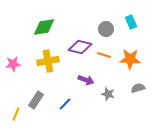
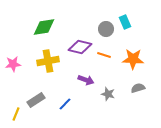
cyan rectangle: moved 6 px left
orange star: moved 3 px right
gray rectangle: rotated 24 degrees clockwise
